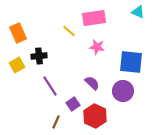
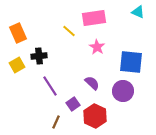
pink star: rotated 21 degrees clockwise
